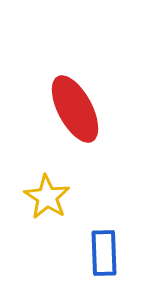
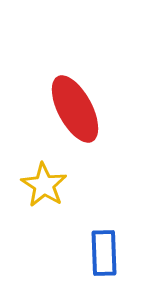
yellow star: moved 3 px left, 12 px up
